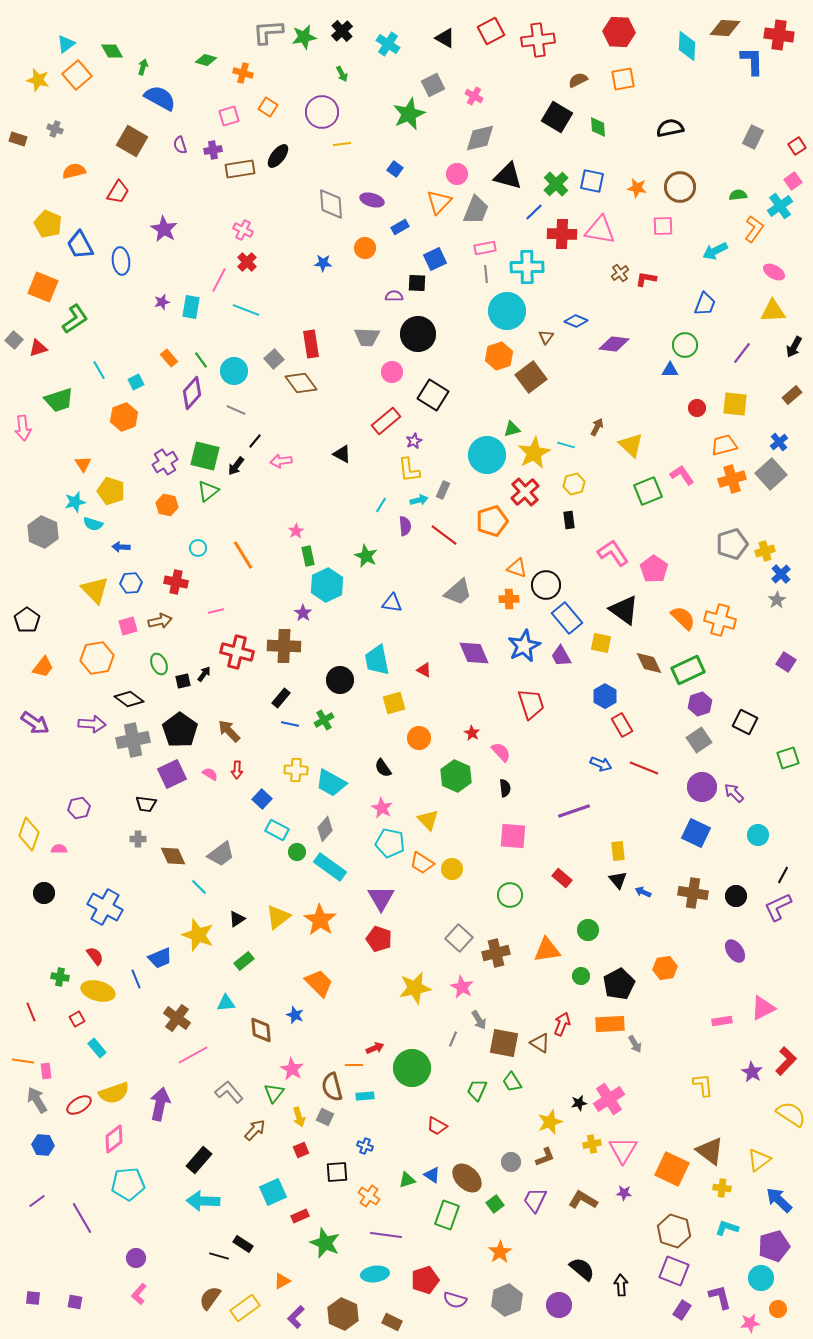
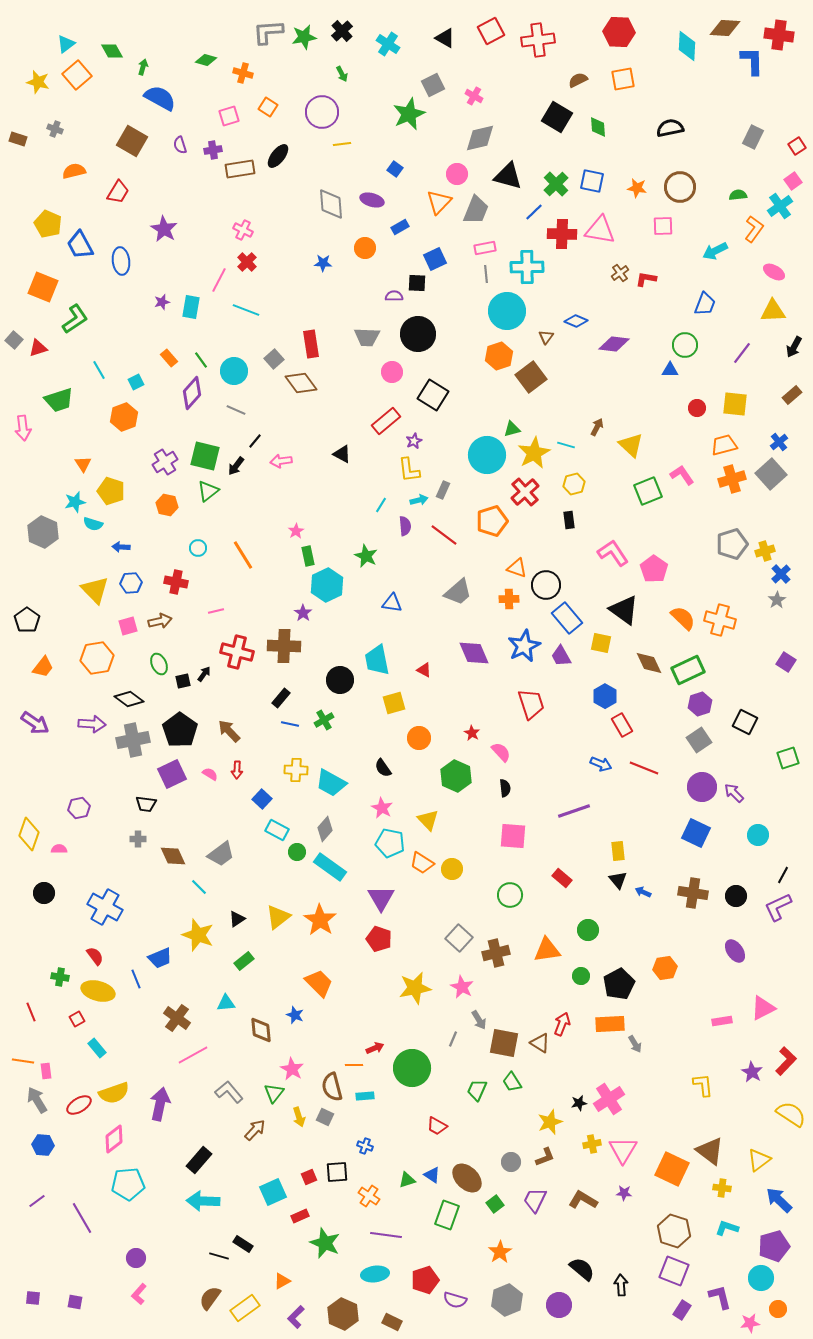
yellow star at (38, 80): moved 2 px down
red square at (301, 1150): moved 8 px right, 27 px down
